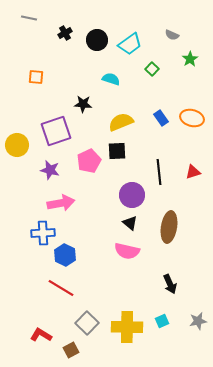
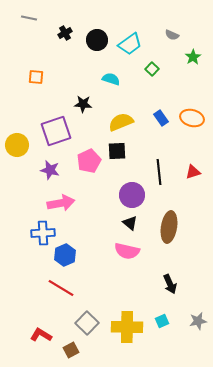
green star: moved 3 px right, 2 px up
blue hexagon: rotated 10 degrees clockwise
